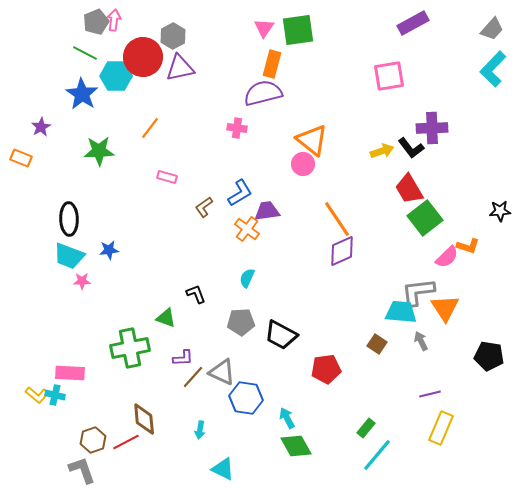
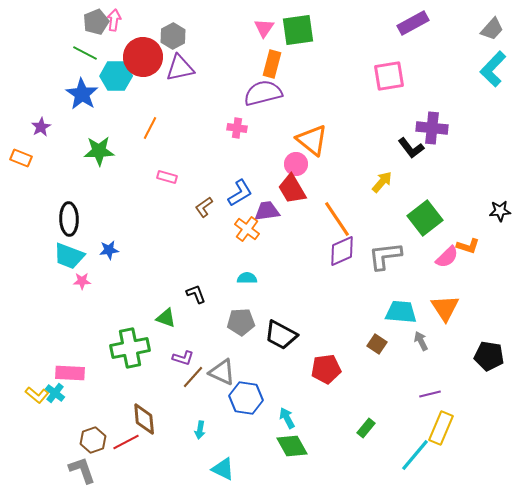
orange line at (150, 128): rotated 10 degrees counterclockwise
purple cross at (432, 128): rotated 8 degrees clockwise
yellow arrow at (382, 151): moved 31 px down; rotated 30 degrees counterclockwise
pink circle at (303, 164): moved 7 px left
red trapezoid at (409, 189): moved 117 px left
cyan semicircle at (247, 278): rotated 66 degrees clockwise
gray L-shape at (418, 292): moved 33 px left, 36 px up
purple L-shape at (183, 358): rotated 20 degrees clockwise
cyan cross at (55, 395): moved 2 px up; rotated 24 degrees clockwise
green diamond at (296, 446): moved 4 px left
cyan line at (377, 455): moved 38 px right
